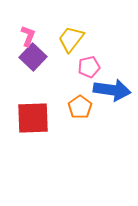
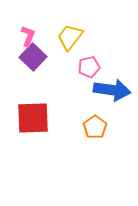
yellow trapezoid: moved 1 px left, 2 px up
orange pentagon: moved 15 px right, 20 px down
